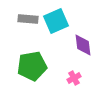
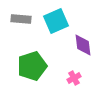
gray rectangle: moved 7 px left
green pentagon: rotated 8 degrees counterclockwise
